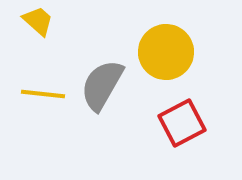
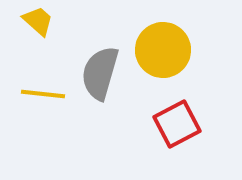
yellow circle: moved 3 px left, 2 px up
gray semicircle: moved 2 px left, 12 px up; rotated 14 degrees counterclockwise
red square: moved 5 px left, 1 px down
